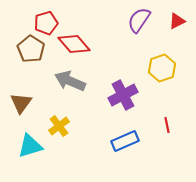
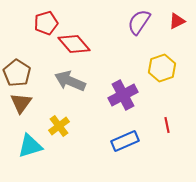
purple semicircle: moved 2 px down
brown pentagon: moved 14 px left, 24 px down
